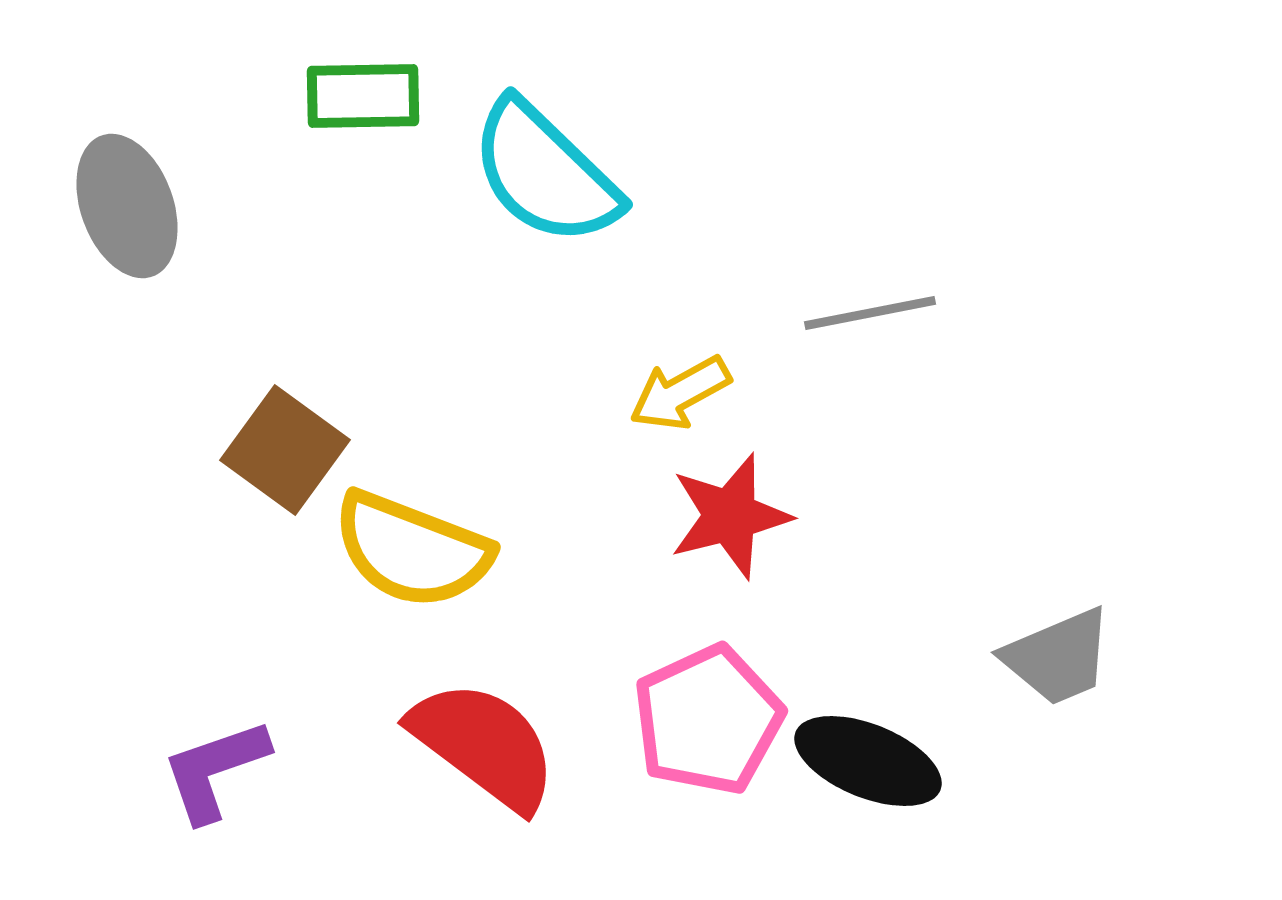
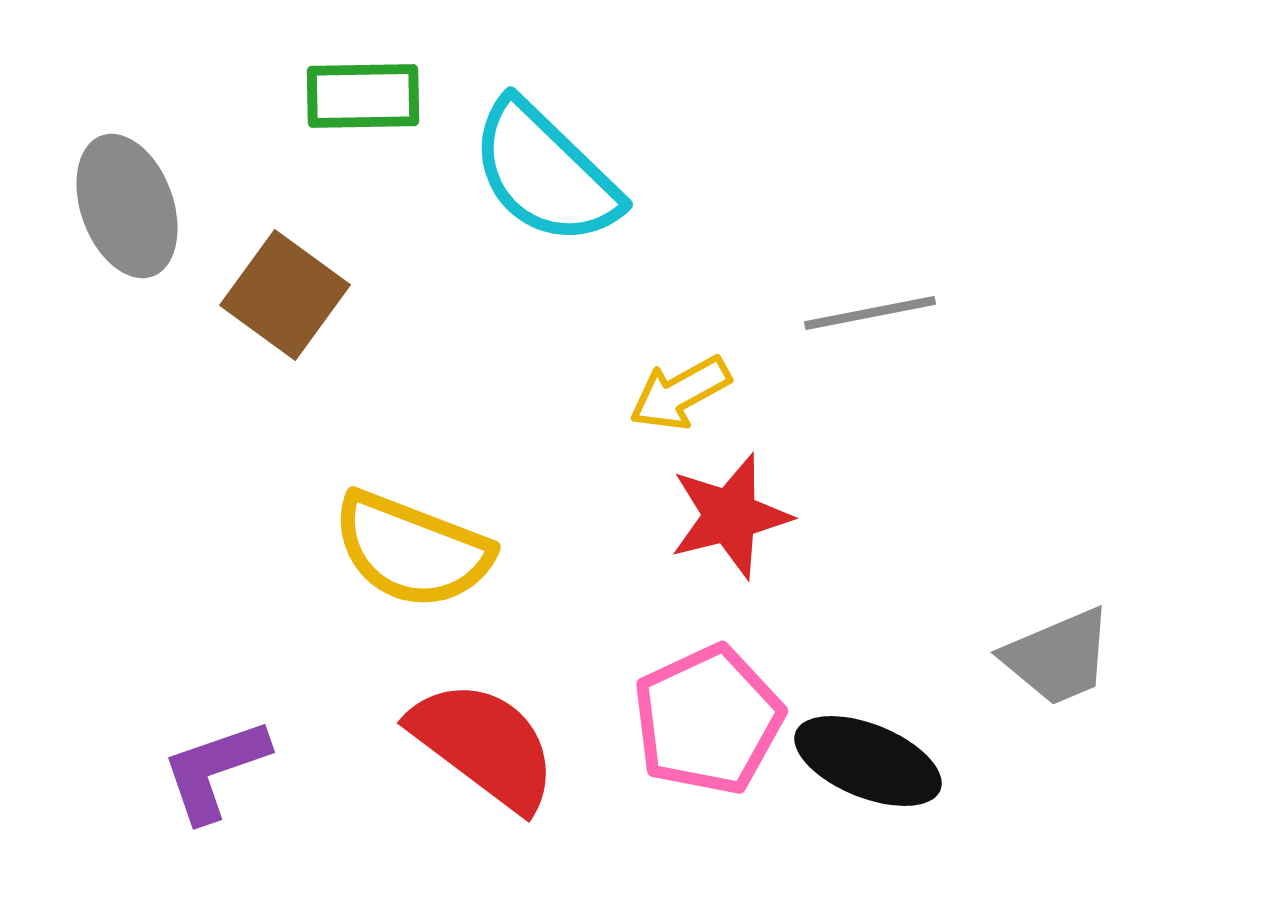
brown square: moved 155 px up
